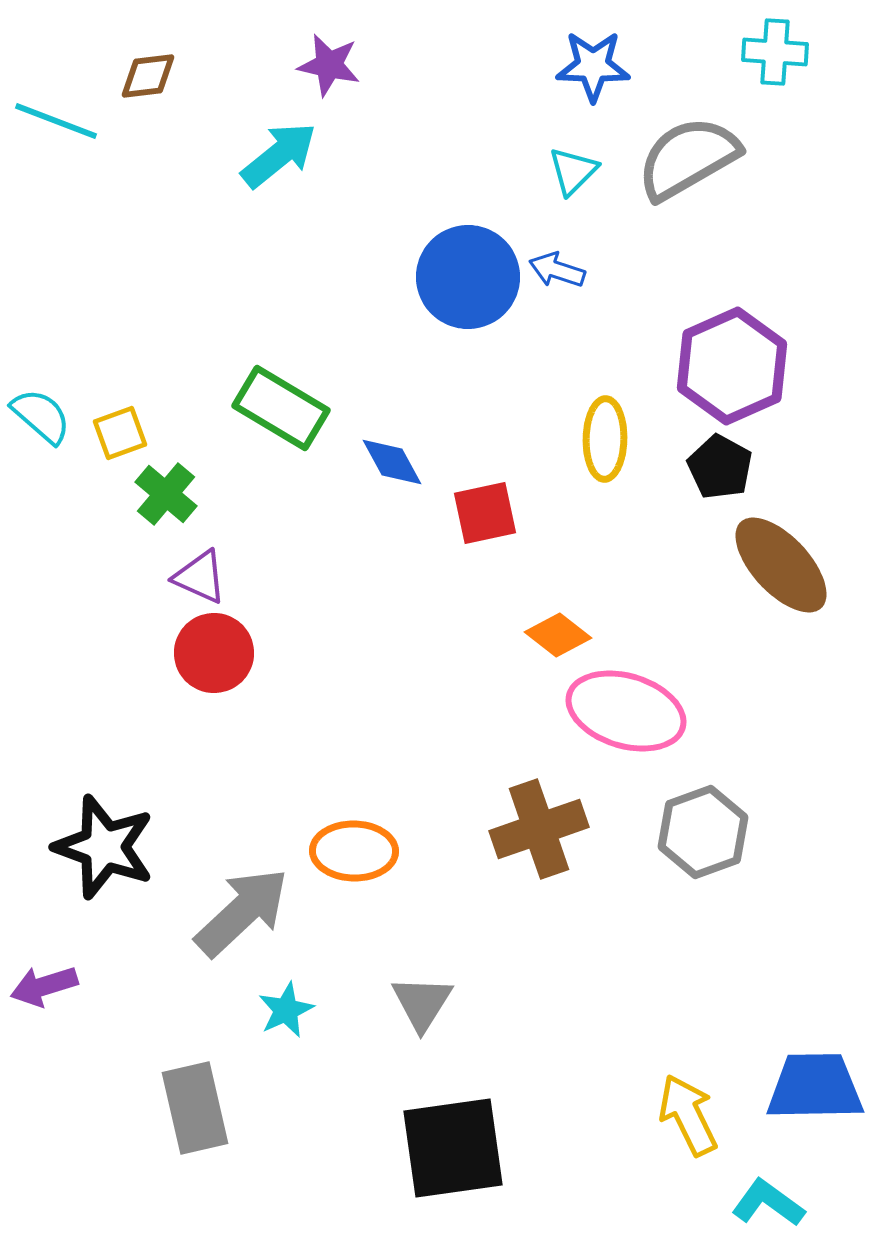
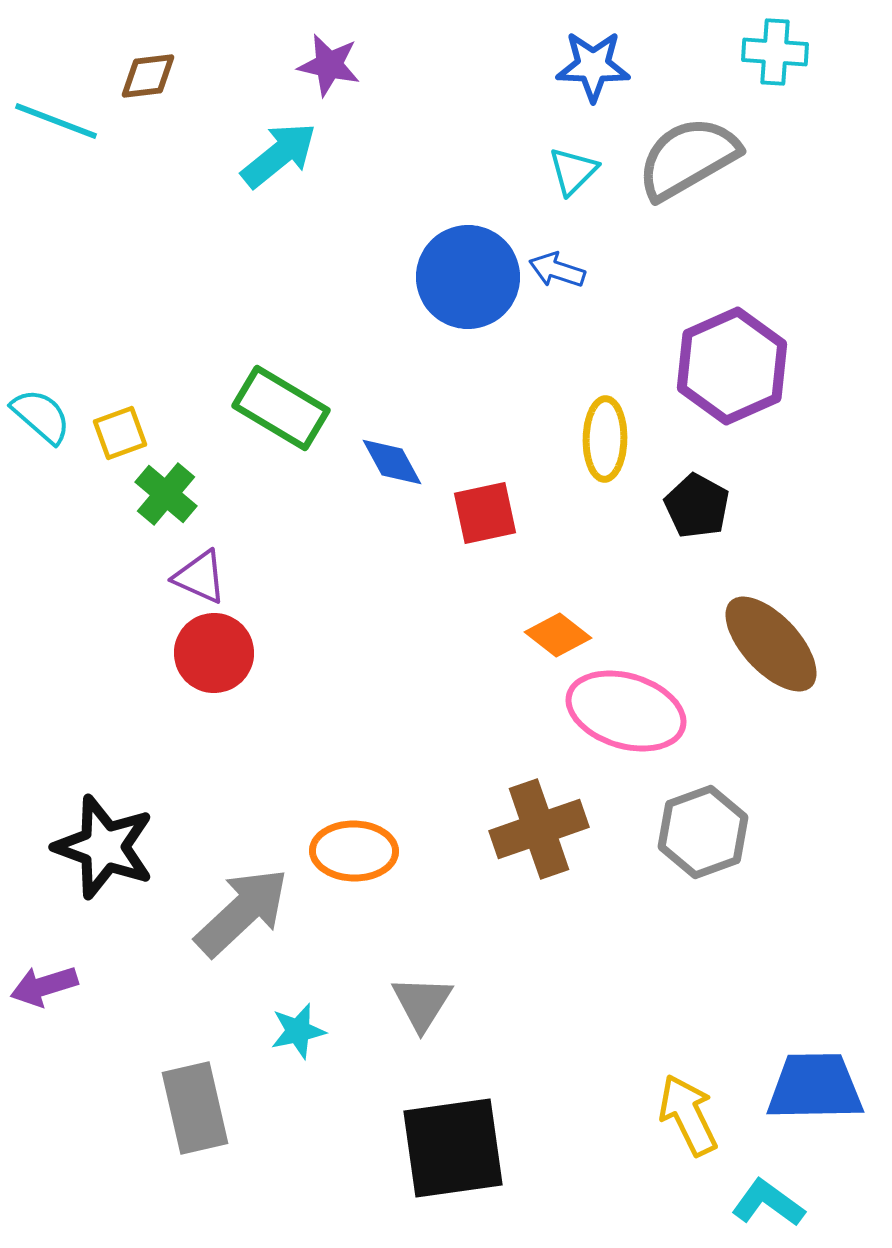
black pentagon: moved 23 px left, 39 px down
brown ellipse: moved 10 px left, 79 px down
cyan star: moved 12 px right, 21 px down; rotated 12 degrees clockwise
